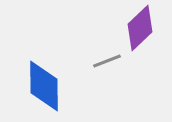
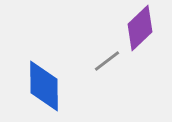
gray line: rotated 16 degrees counterclockwise
